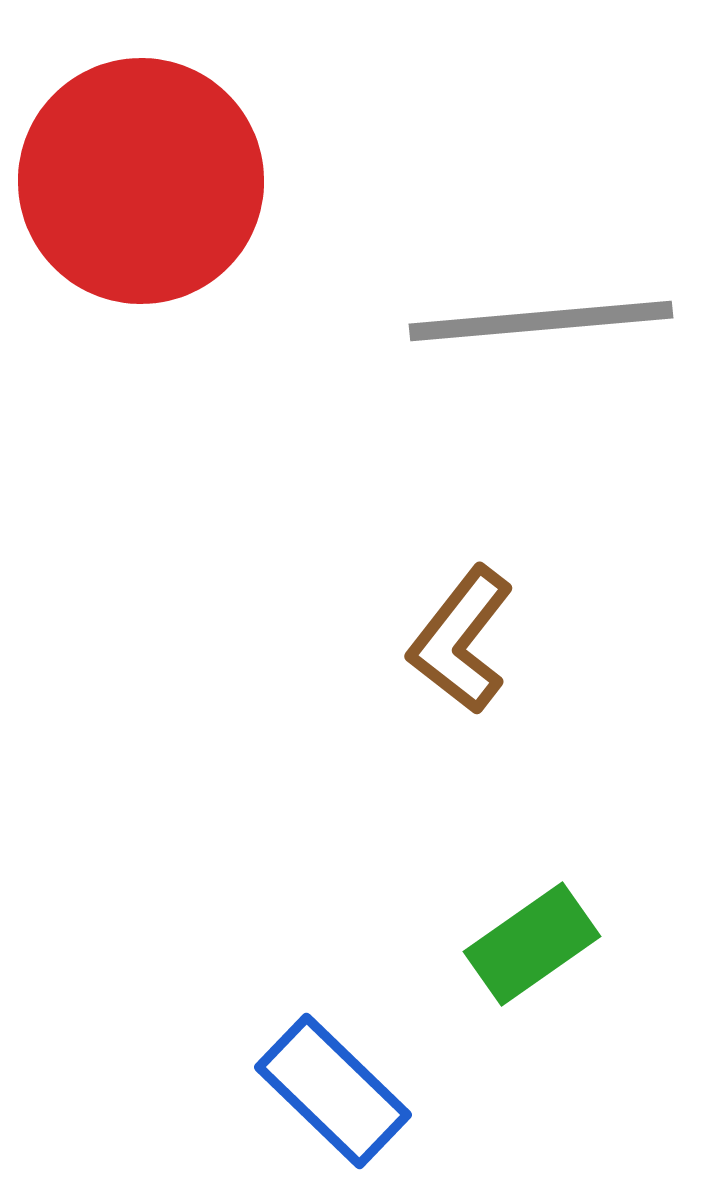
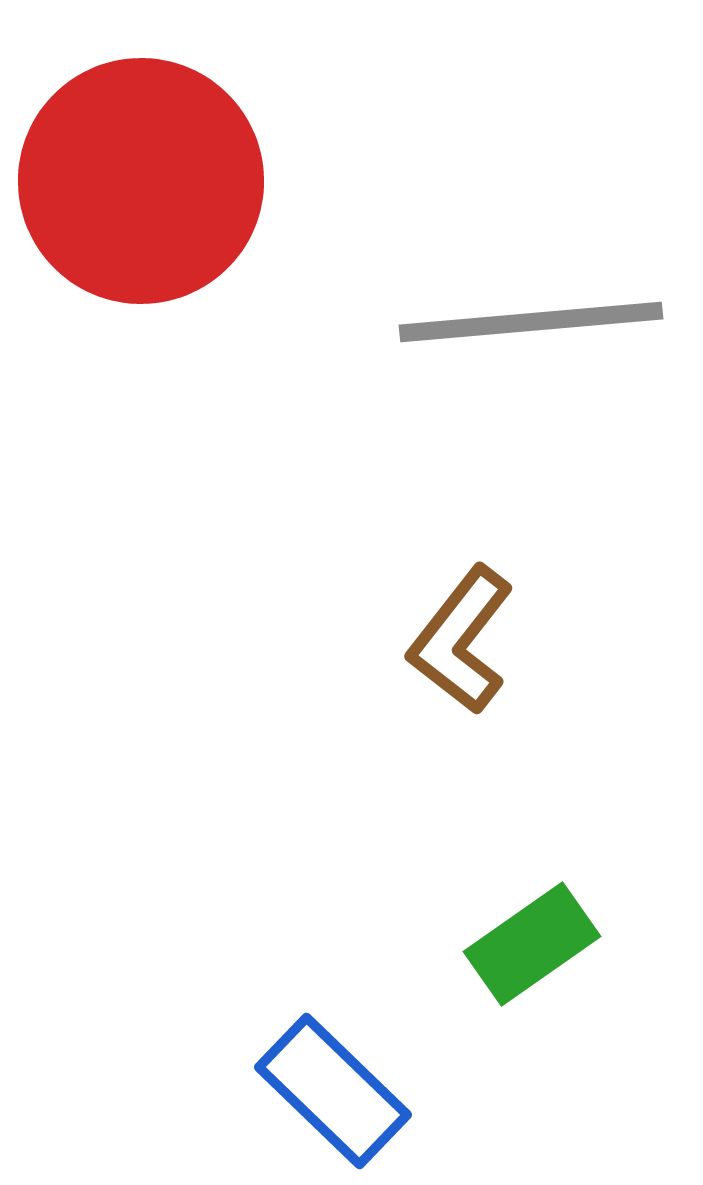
gray line: moved 10 px left, 1 px down
